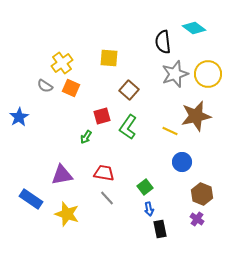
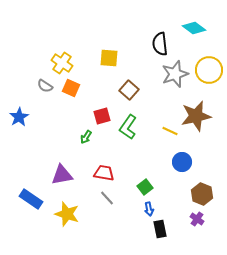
black semicircle: moved 3 px left, 2 px down
yellow cross: rotated 20 degrees counterclockwise
yellow circle: moved 1 px right, 4 px up
